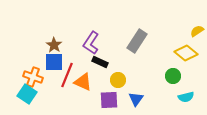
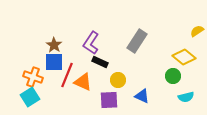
yellow diamond: moved 2 px left, 4 px down
cyan square: moved 3 px right, 3 px down; rotated 24 degrees clockwise
blue triangle: moved 6 px right, 3 px up; rotated 42 degrees counterclockwise
